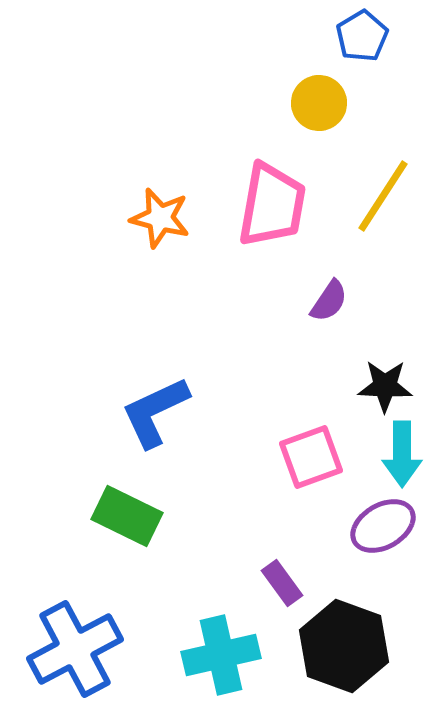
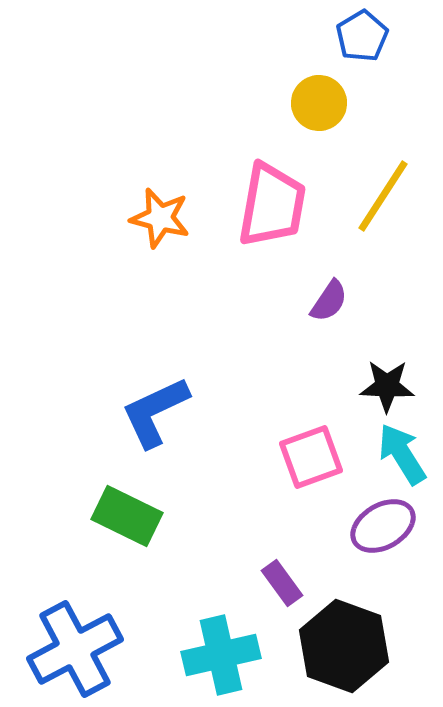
black star: moved 2 px right
cyan arrow: rotated 148 degrees clockwise
